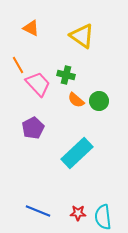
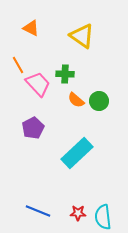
green cross: moved 1 px left, 1 px up; rotated 12 degrees counterclockwise
